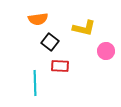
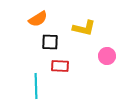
orange semicircle: rotated 24 degrees counterclockwise
black square: rotated 36 degrees counterclockwise
pink circle: moved 1 px right, 5 px down
cyan line: moved 1 px right, 3 px down
